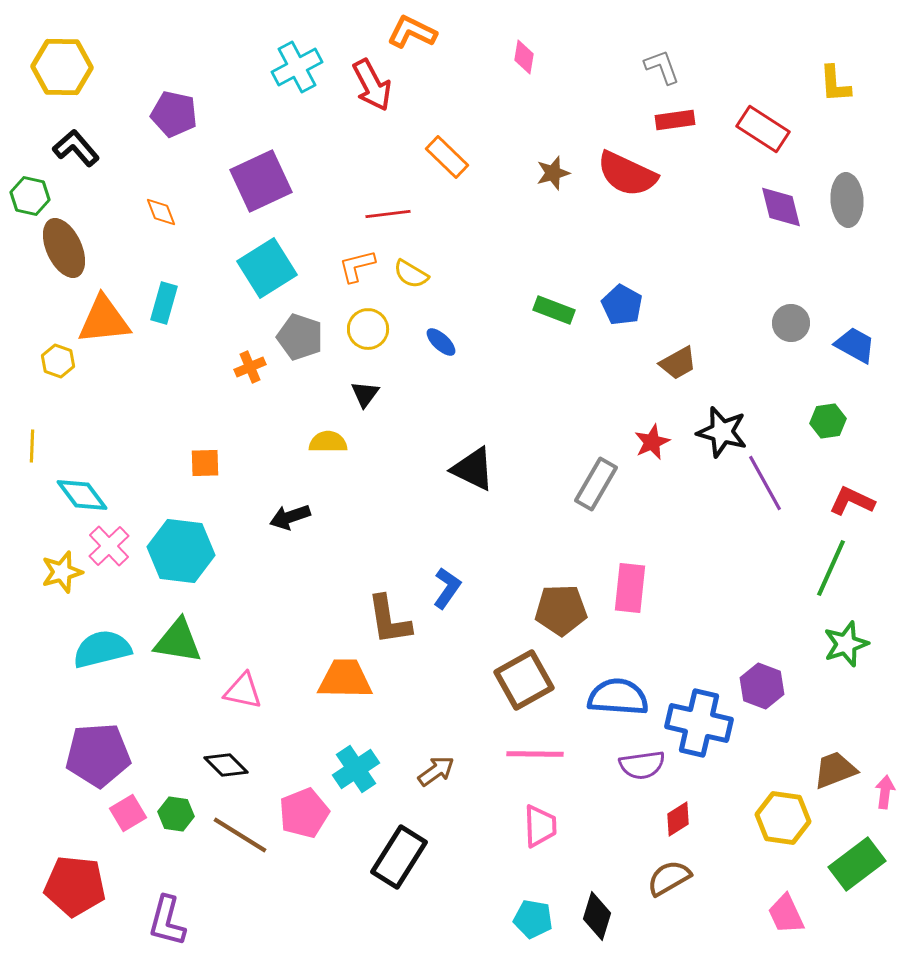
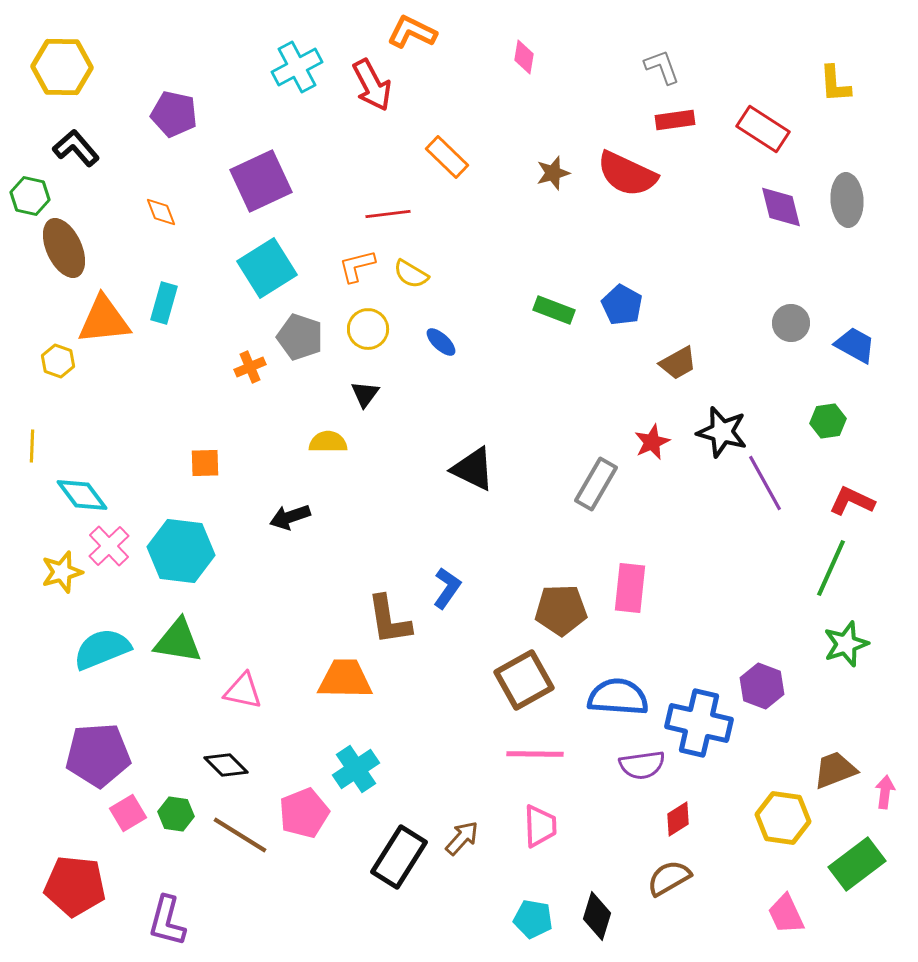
cyan semicircle at (102, 649): rotated 8 degrees counterclockwise
brown arrow at (436, 771): moved 26 px right, 67 px down; rotated 12 degrees counterclockwise
